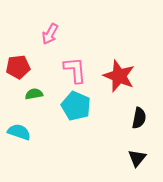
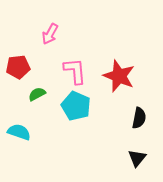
pink L-shape: moved 1 px down
green semicircle: moved 3 px right; rotated 18 degrees counterclockwise
